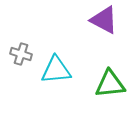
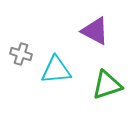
purple triangle: moved 9 px left, 11 px down
green triangle: moved 3 px left, 1 px down; rotated 12 degrees counterclockwise
